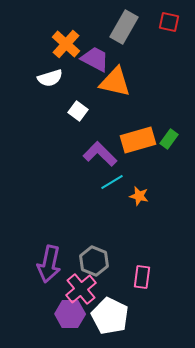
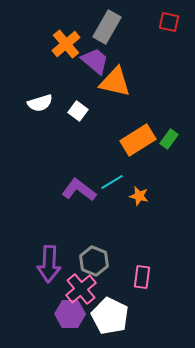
gray rectangle: moved 17 px left
orange cross: rotated 8 degrees clockwise
purple trapezoid: moved 2 px down; rotated 12 degrees clockwise
white semicircle: moved 10 px left, 25 px down
orange rectangle: rotated 16 degrees counterclockwise
purple L-shape: moved 21 px left, 36 px down; rotated 8 degrees counterclockwise
purple arrow: rotated 9 degrees counterclockwise
